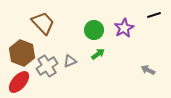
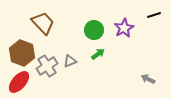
gray arrow: moved 9 px down
